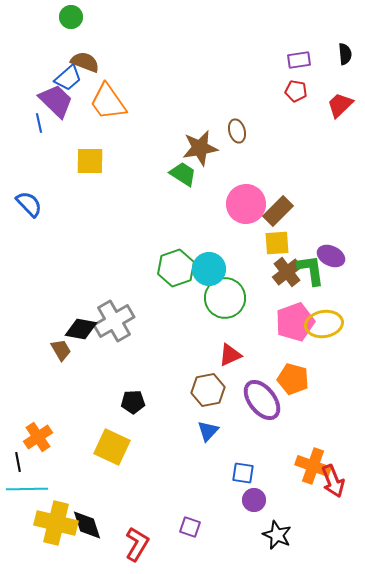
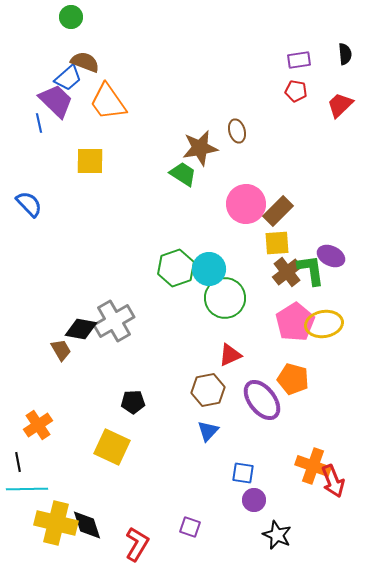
pink pentagon at (295, 322): rotated 12 degrees counterclockwise
orange cross at (38, 437): moved 12 px up
